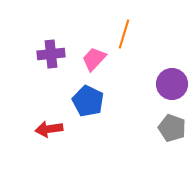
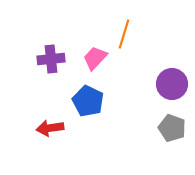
purple cross: moved 5 px down
pink trapezoid: moved 1 px right, 1 px up
red arrow: moved 1 px right, 1 px up
